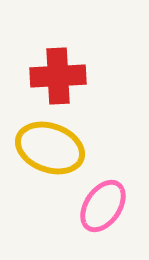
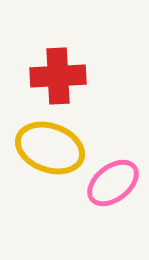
pink ellipse: moved 10 px right, 23 px up; rotated 18 degrees clockwise
